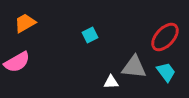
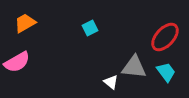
cyan square: moved 7 px up
white triangle: rotated 42 degrees clockwise
